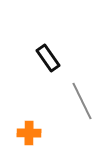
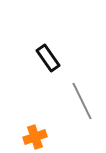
orange cross: moved 6 px right, 4 px down; rotated 20 degrees counterclockwise
